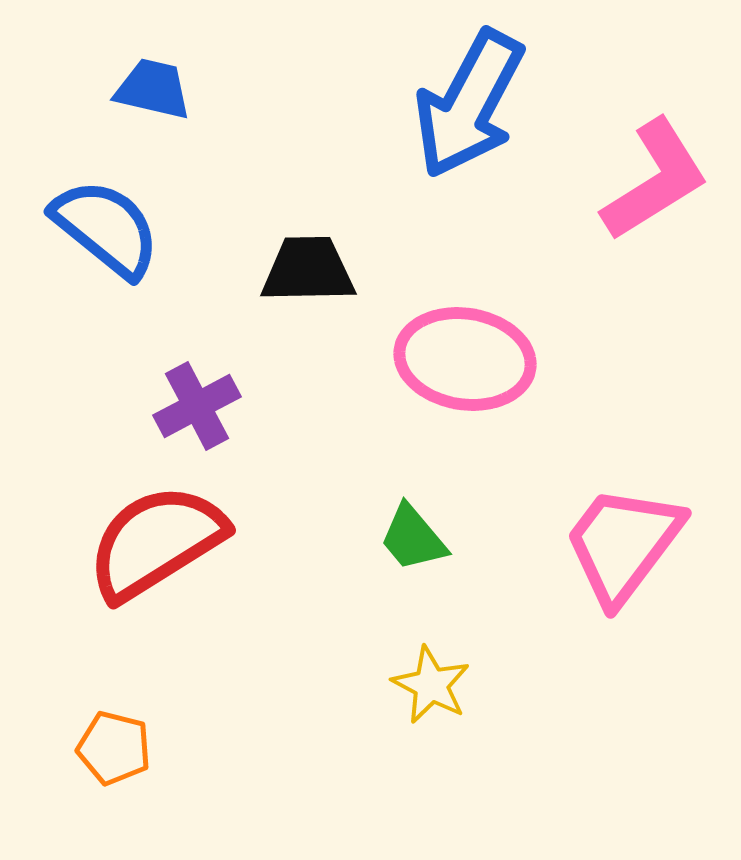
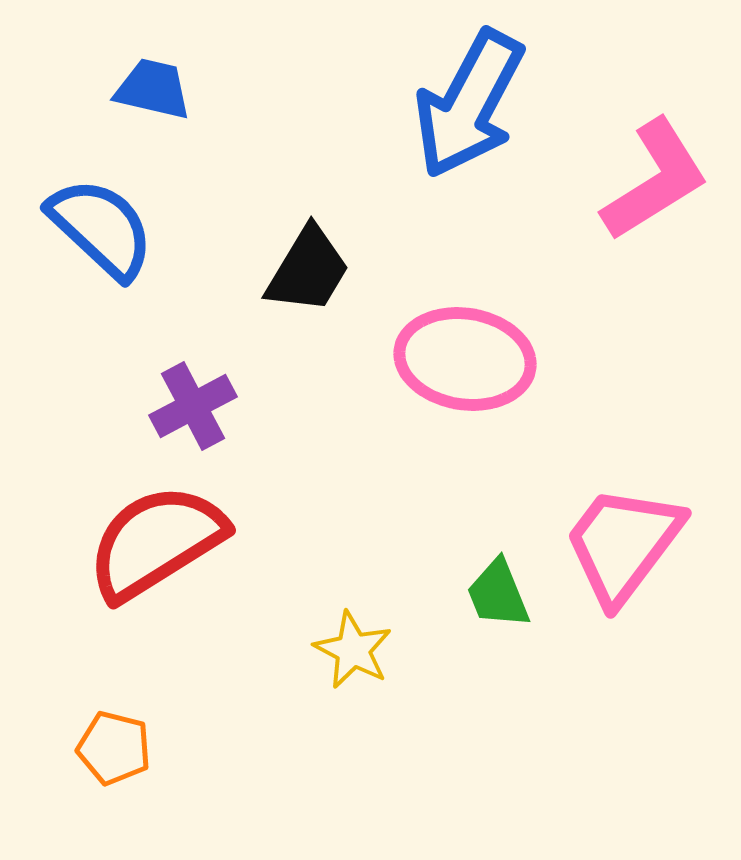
blue semicircle: moved 5 px left; rotated 4 degrees clockwise
black trapezoid: rotated 122 degrees clockwise
purple cross: moved 4 px left
green trapezoid: moved 85 px right, 56 px down; rotated 18 degrees clockwise
yellow star: moved 78 px left, 35 px up
